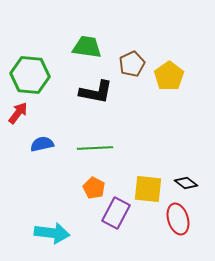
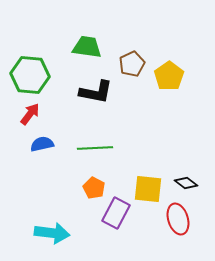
red arrow: moved 12 px right, 1 px down
